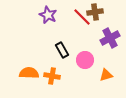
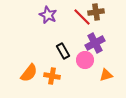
brown cross: moved 1 px right
purple cross: moved 15 px left, 5 px down
black rectangle: moved 1 px right, 1 px down
orange semicircle: rotated 126 degrees clockwise
